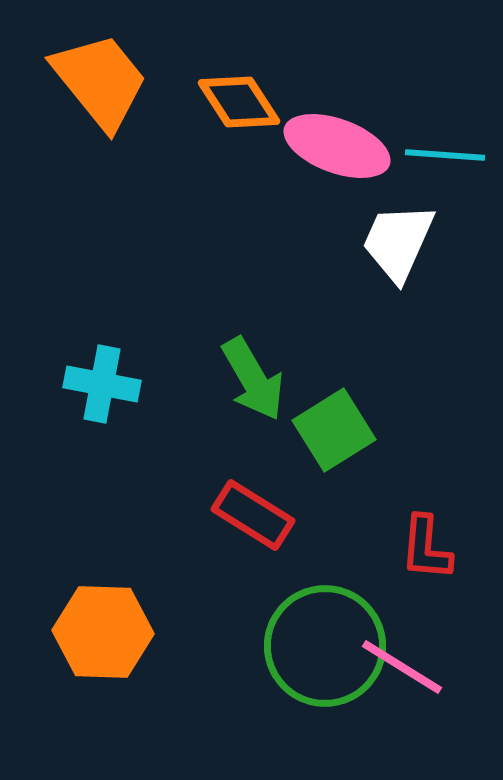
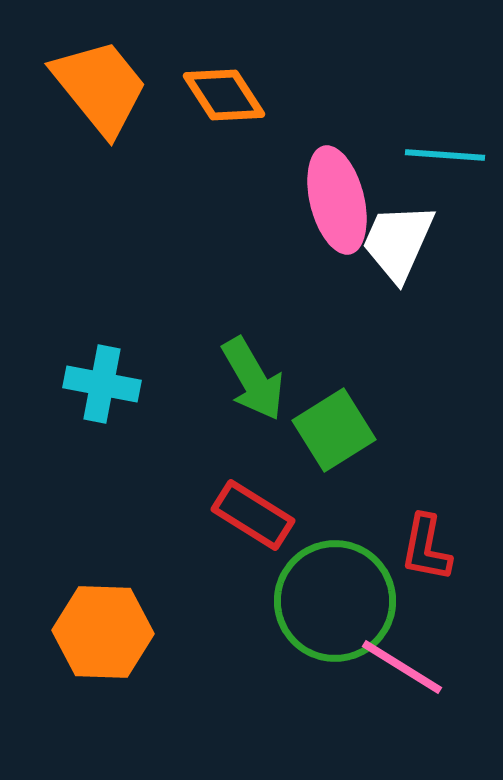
orange trapezoid: moved 6 px down
orange diamond: moved 15 px left, 7 px up
pink ellipse: moved 54 px down; rotated 56 degrees clockwise
red L-shape: rotated 6 degrees clockwise
green circle: moved 10 px right, 45 px up
